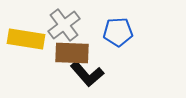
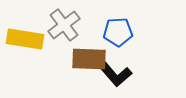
yellow rectangle: moved 1 px left
brown rectangle: moved 17 px right, 6 px down
black L-shape: moved 28 px right
